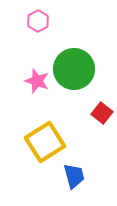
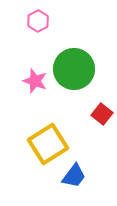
pink star: moved 2 px left
red square: moved 1 px down
yellow square: moved 3 px right, 2 px down
blue trapezoid: rotated 52 degrees clockwise
